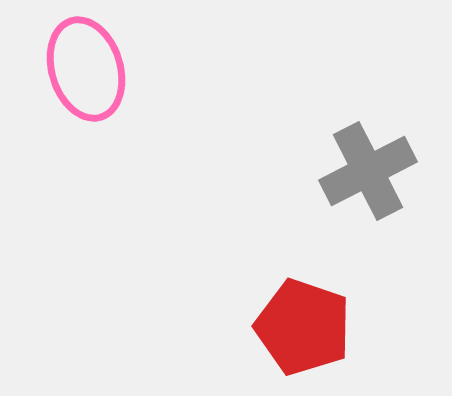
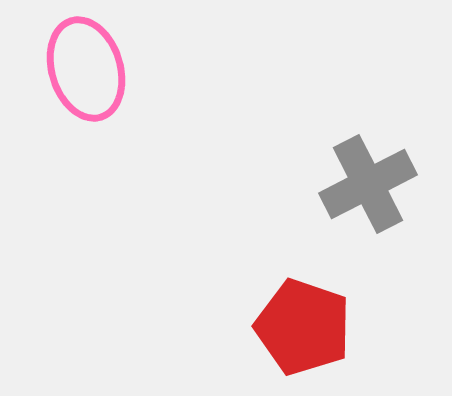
gray cross: moved 13 px down
